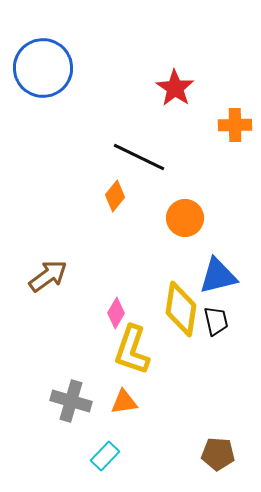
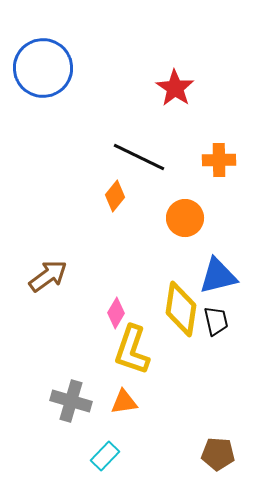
orange cross: moved 16 px left, 35 px down
